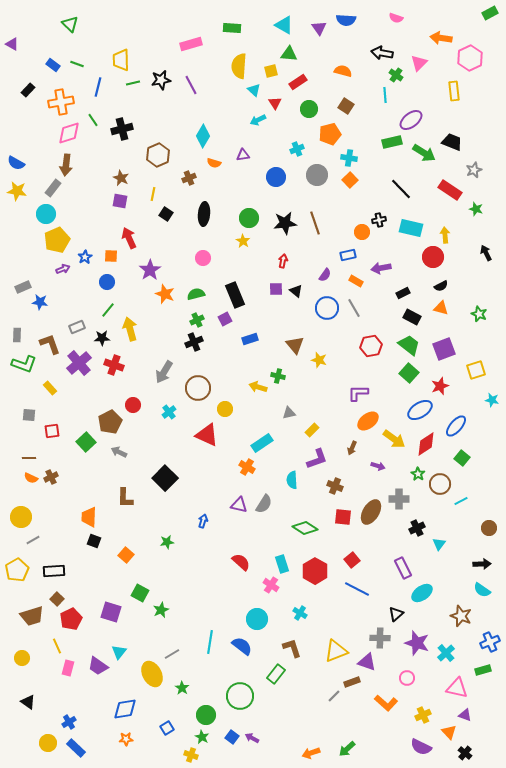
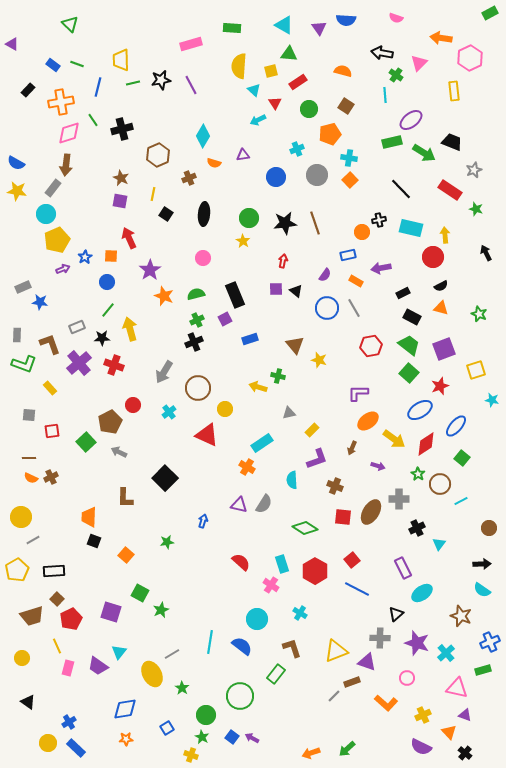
orange star at (165, 294): moved 1 px left, 2 px down
